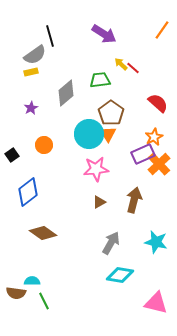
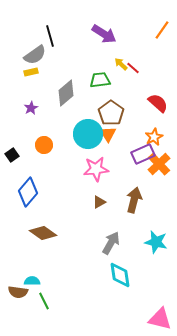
cyan circle: moved 1 px left
blue diamond: rotated 12 degrees counterclockwise
cyan diamond: rotated 72 degrees clockwise
brown semicircle: moved 2 px right, 1 px up
pink triangle: moved 4 px right, 16 px down
